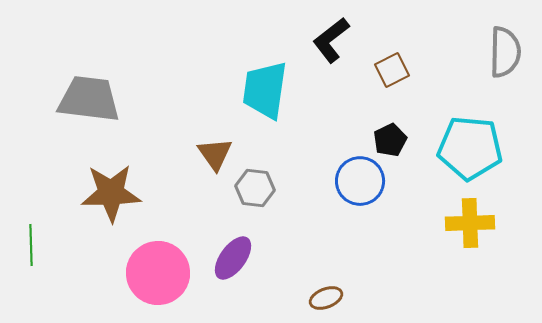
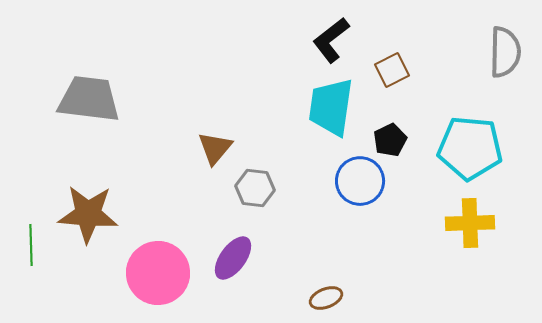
cyan trapezoid: moved 66 px right, 17 px down
brown triangle: moved 6 px up; rotated 15 degrees clockwise
brown star: moved 23 px left, 21 px down; rotated 6 degrees clockwise
